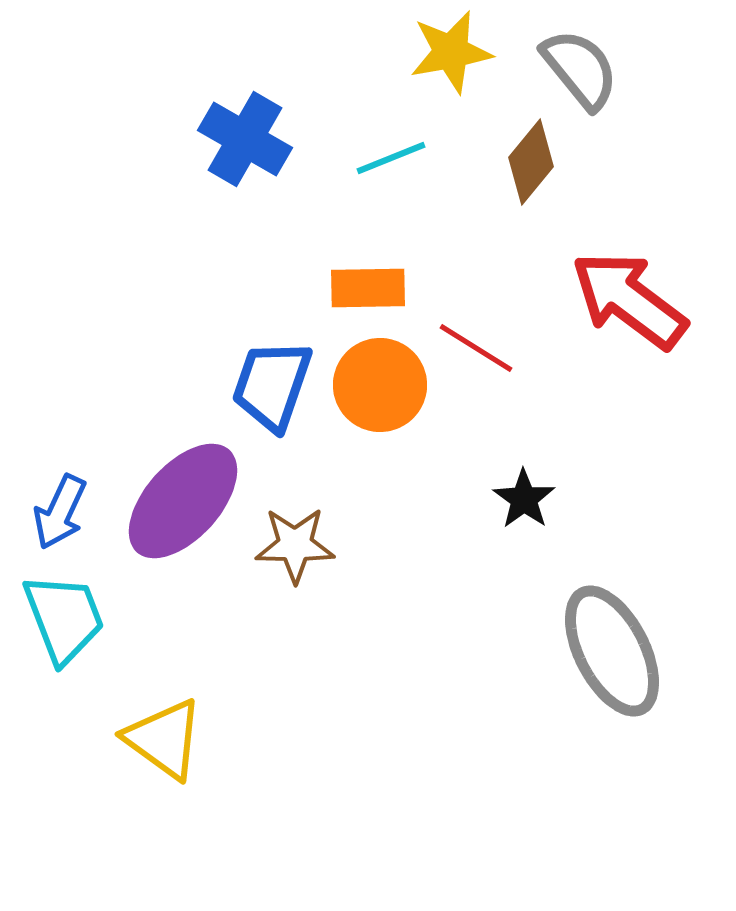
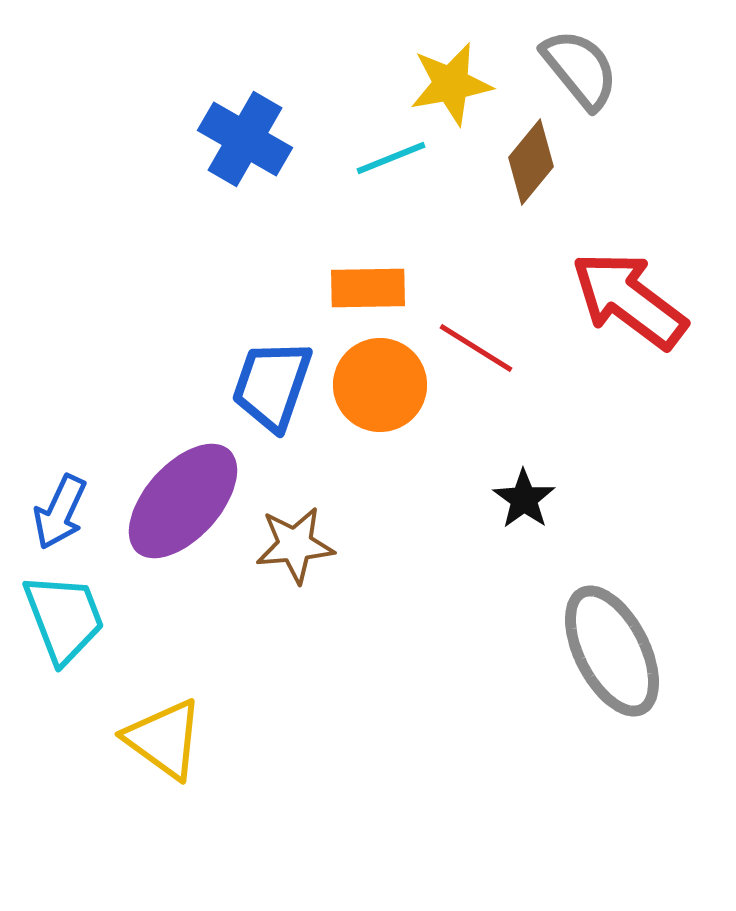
yellow star: moved 32 px down
brown star: rotated 6 degrees counterclockwise
